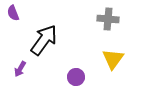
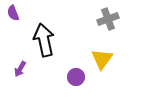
gray cross: rotated 25 degrees counterclockwise
black arrow: rotated 48 degrees counterclockwise
yellow triangle: moved 11 px left
